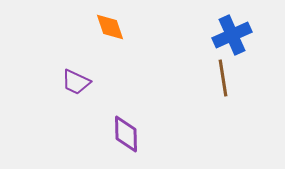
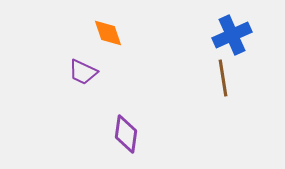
orange diamond: moved 2 px left, 6 px down
purple trapezoid: moved 7 px right, 10 px up
purple diamond: rotated 9 degrees clockwise
